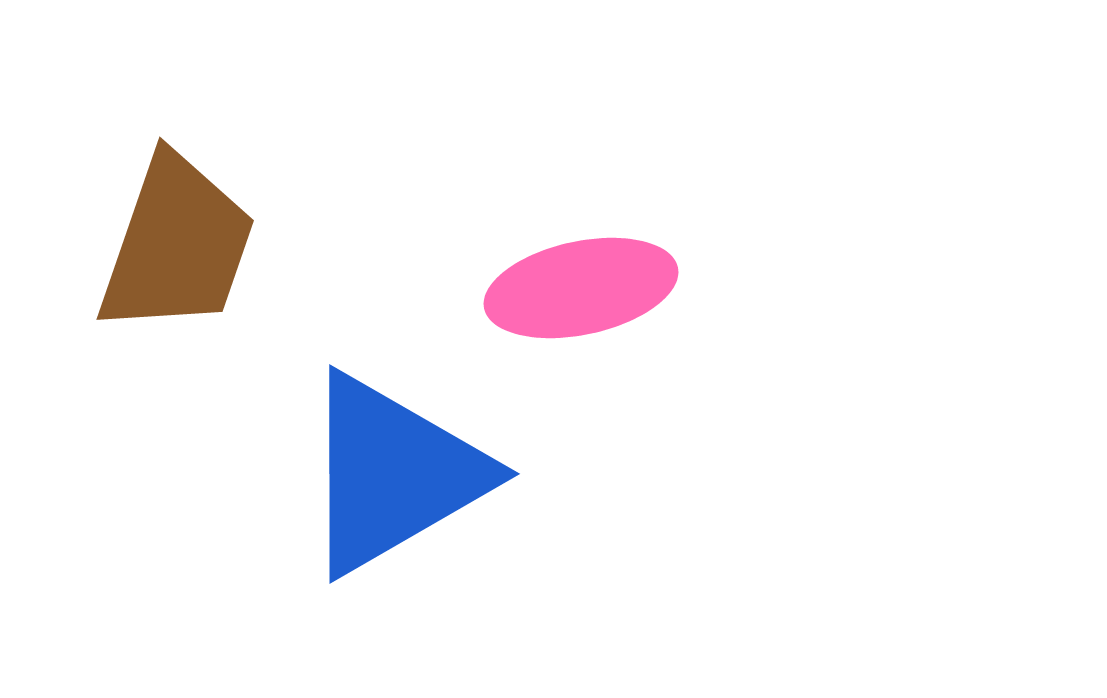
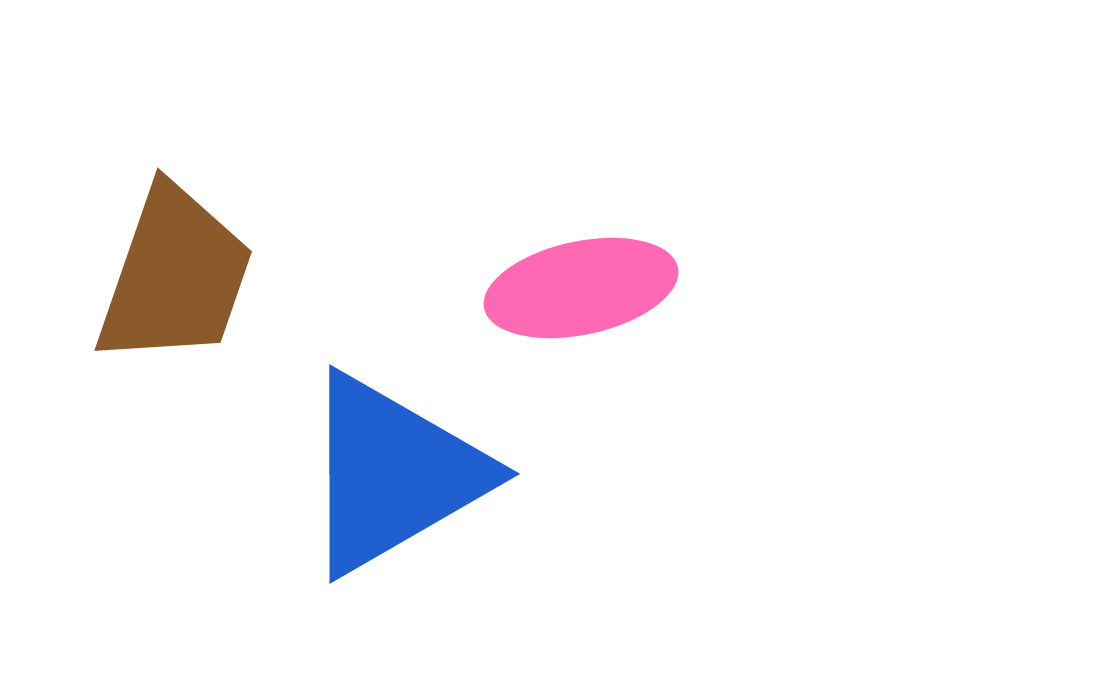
brown trapezoid: moved 2 px left, 31 px down
